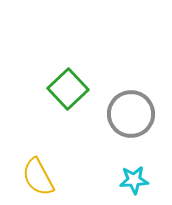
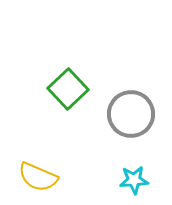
yellow semicircle: rotated 39 degrees counterclockwise
